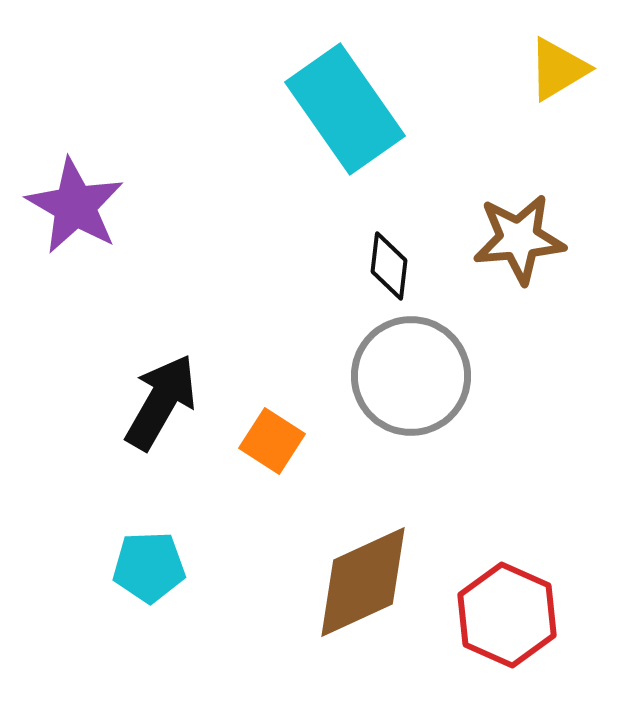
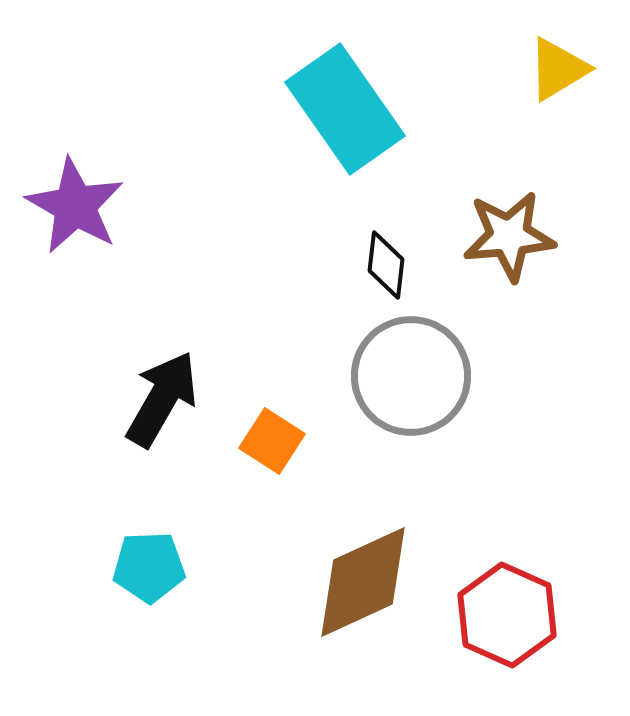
brown star: moved 10 px left, 3 px up
black diamond: moved 3 px left, 1 px up
black arrow: moved 1 px right, 3 px up
